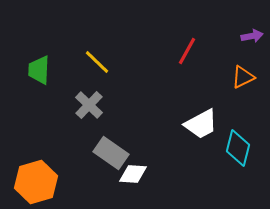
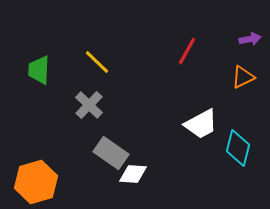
purple arrow: moved 2 px left, 3 px down
